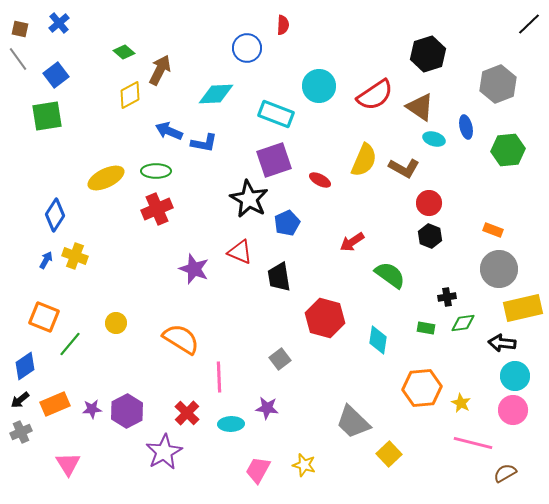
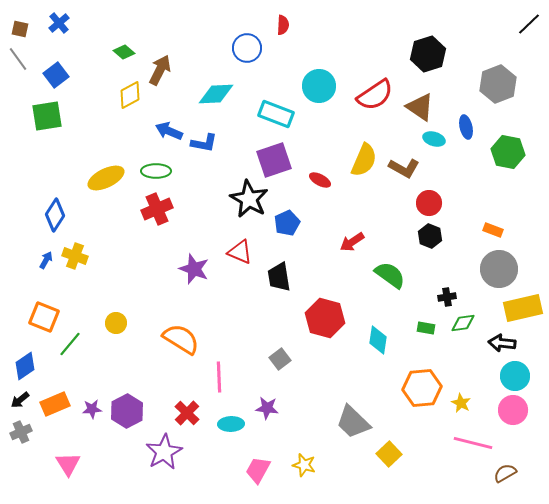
green hexagon at (508, 150): moved 2 px down; rotated 16 degrees clockwise
